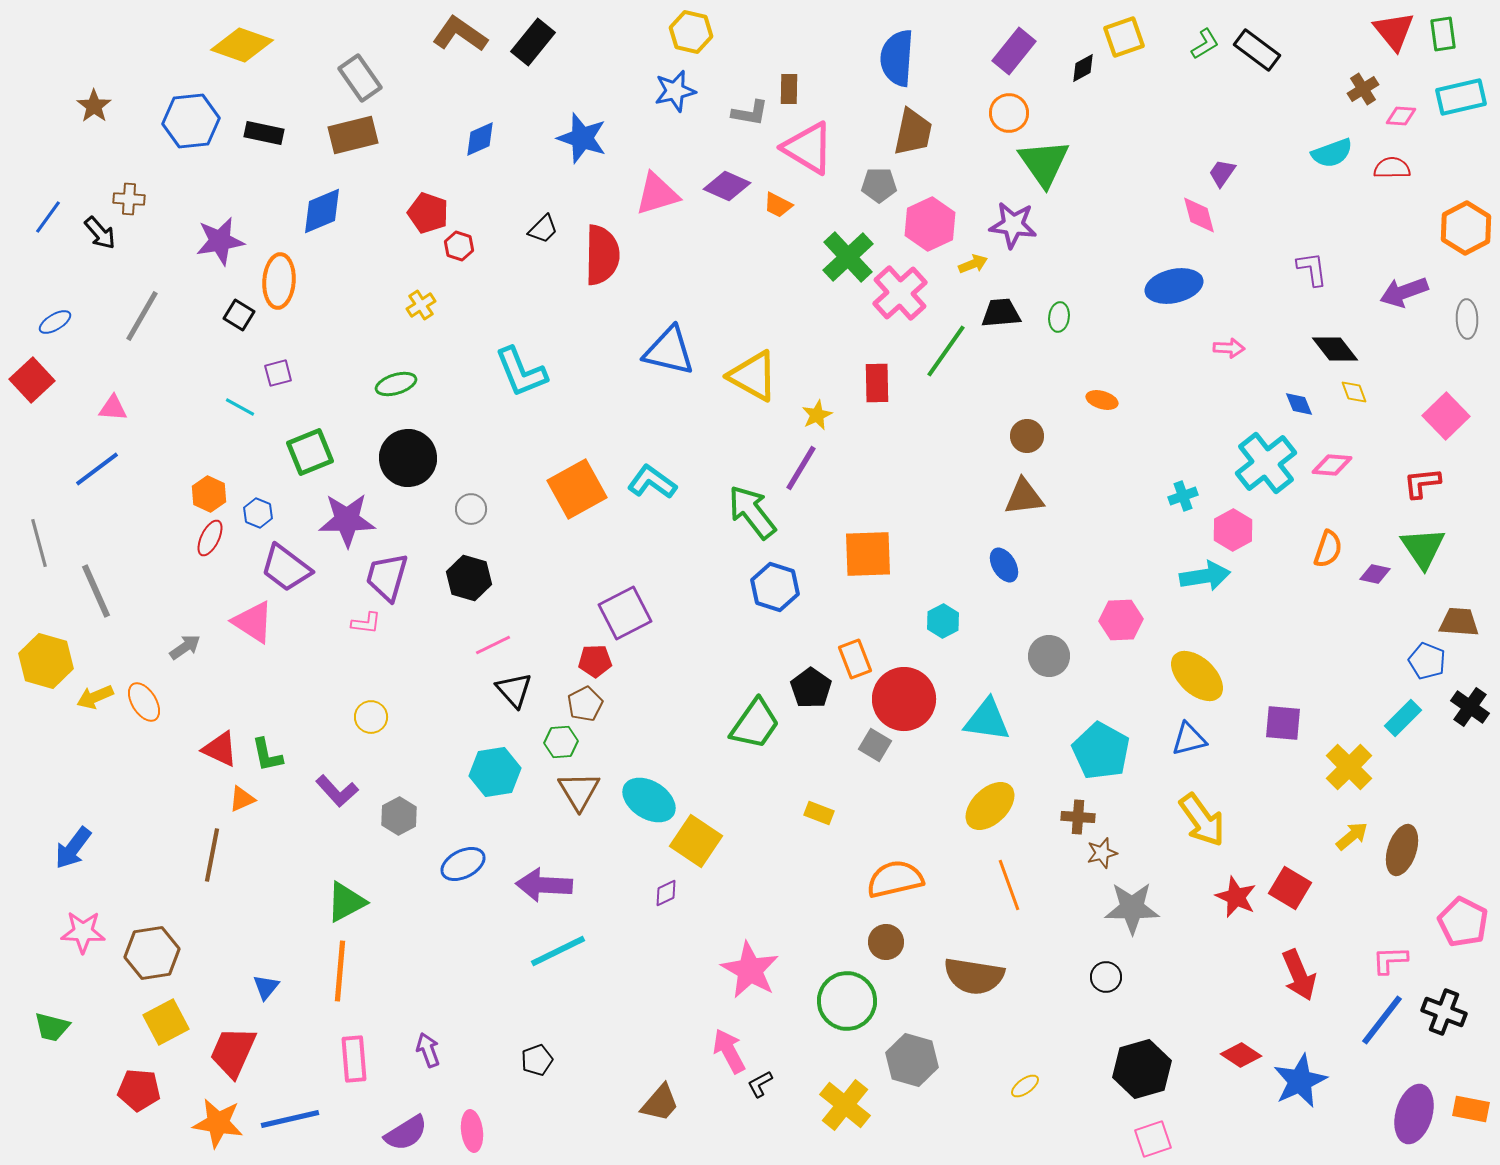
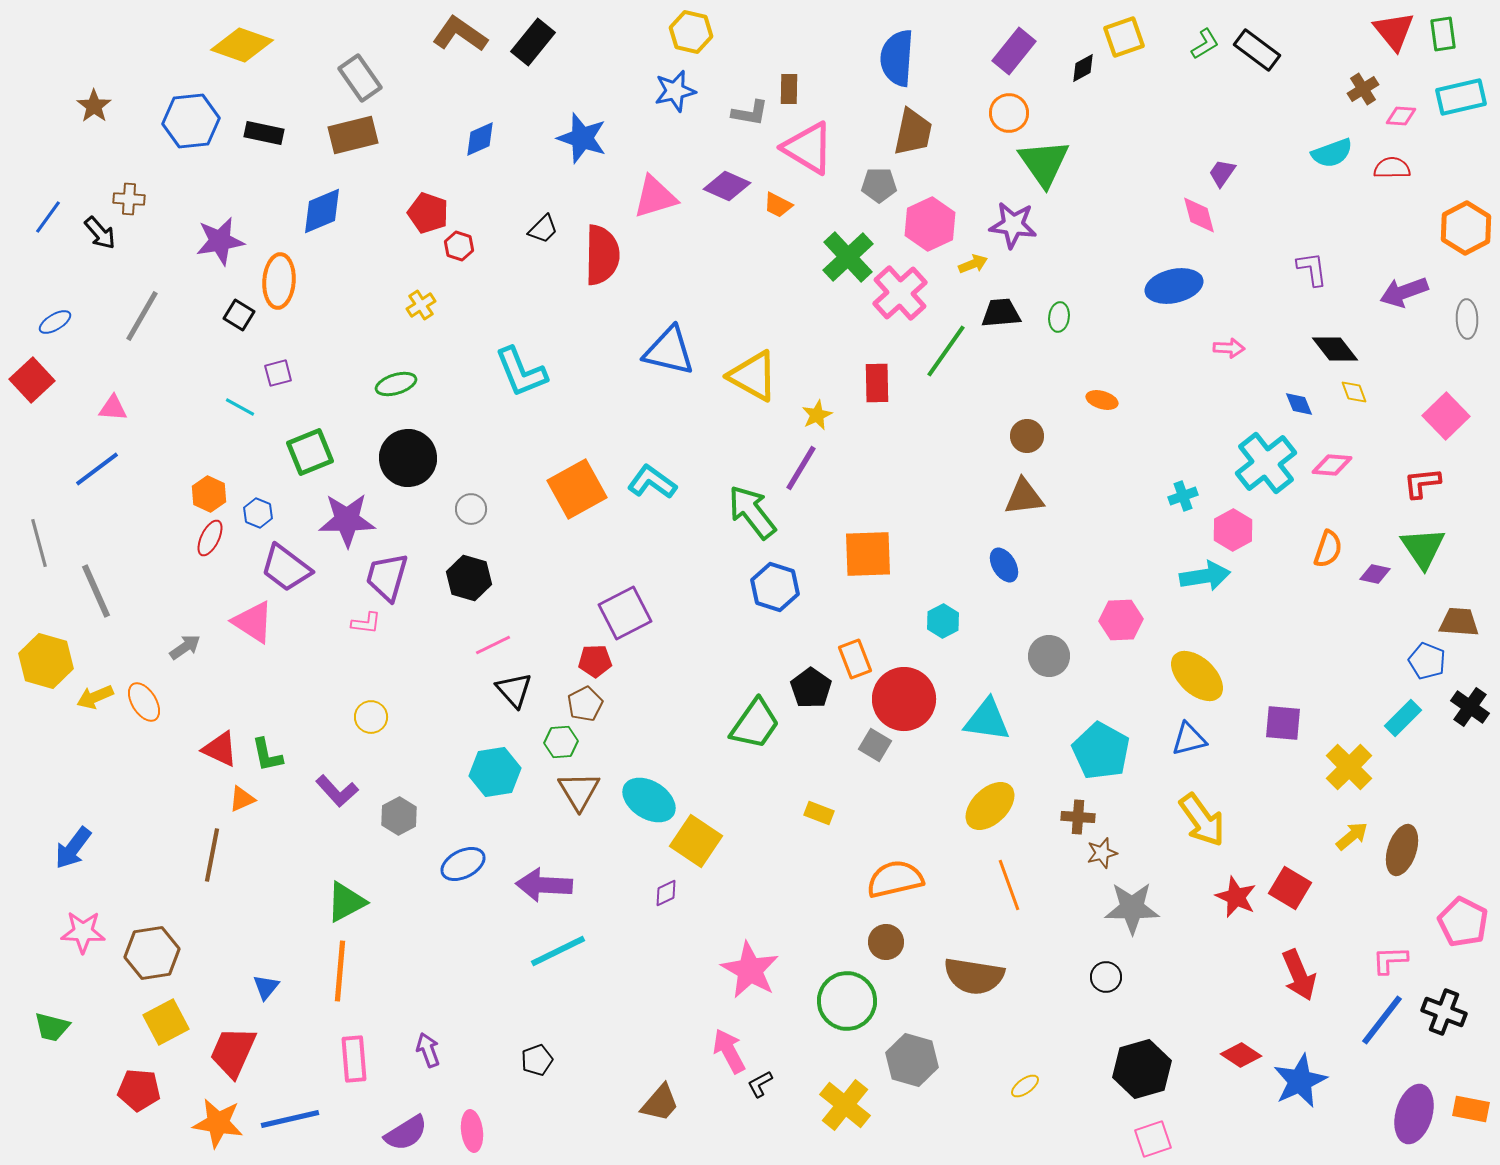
pink triangle at (657, 194): moved 2 px left, 3 px down
